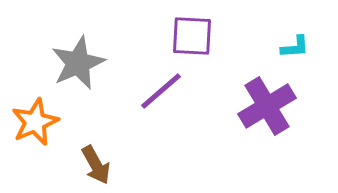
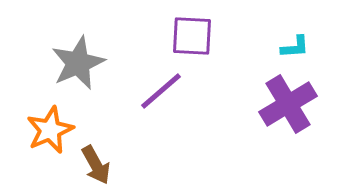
purple cross: moved 21 px right, 2 px up
orange star: moved 15 px right, 8 px down
